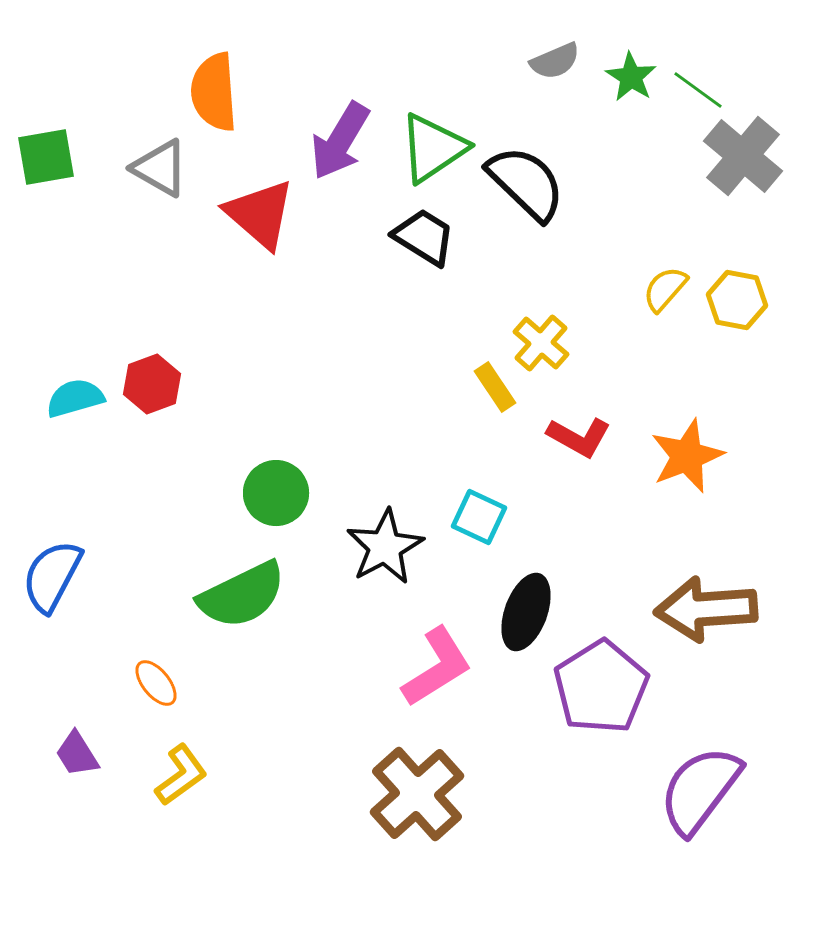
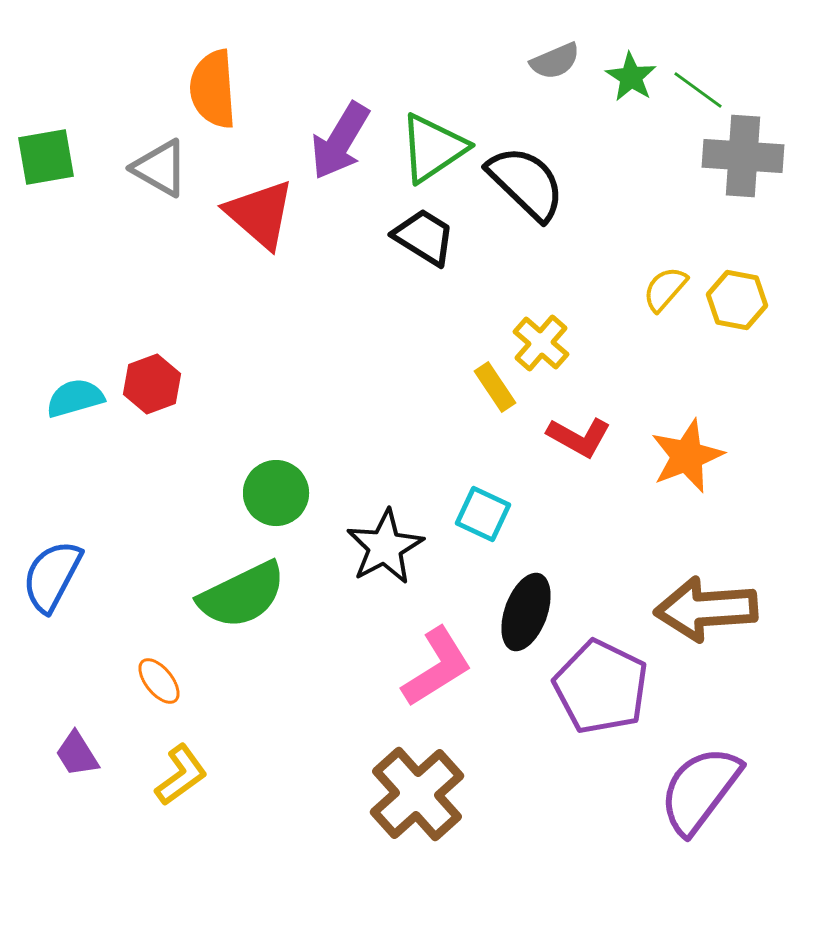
orange semicircle: moved 1 px left, 3 px up
gray cross: rotated 36 degrees counterclockwise
cyan square: moved 4 px right, 3 px up
orange ellipse: moved 3 px right, 2 px up
purple pentagon: rotated 14 degrees counterclockwise
